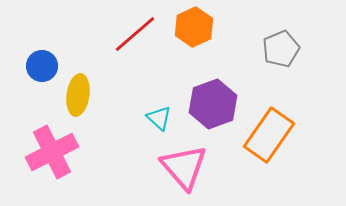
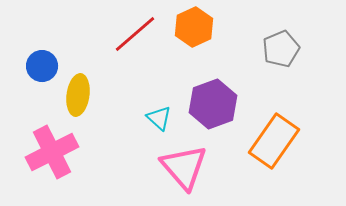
orange rectangle: moved 5 px right, 6 px down
